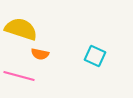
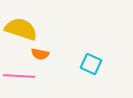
cyan square: moved 4 px left, 8 px down
pink line: rotated 12 degrees counterclockwise
